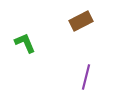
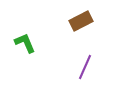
purple line: moved 1 px left, 10 px up; rotated 10 degrees clockwise
